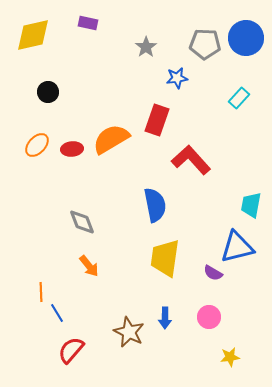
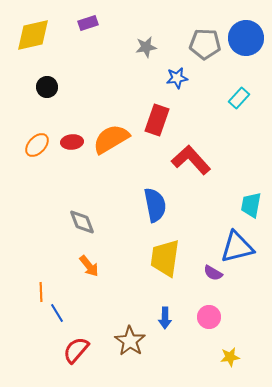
purple rectangle: rotated 30 degrees counterclockwise
gray star: rotated 25 degrees clockwise
black circle: moved 1 px left, 5 px up
red ellipse: moved 7 px up
brown star: moved 1 px right, 9 px down; rotated 8 degrees clockwise
red semicircle: moved 5 px right
